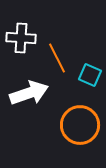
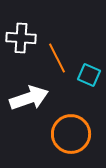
cyan square: moved 1 px left
white arrow: moved 5 px down
orange circle: moved 9 px left, 9 px down
